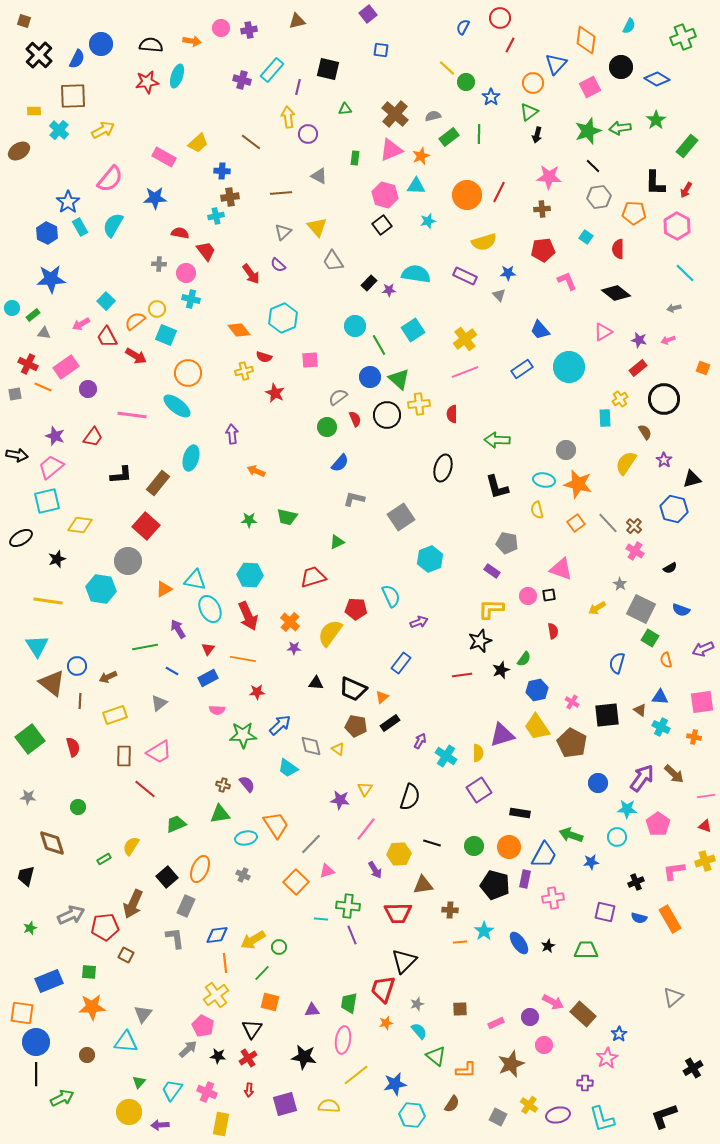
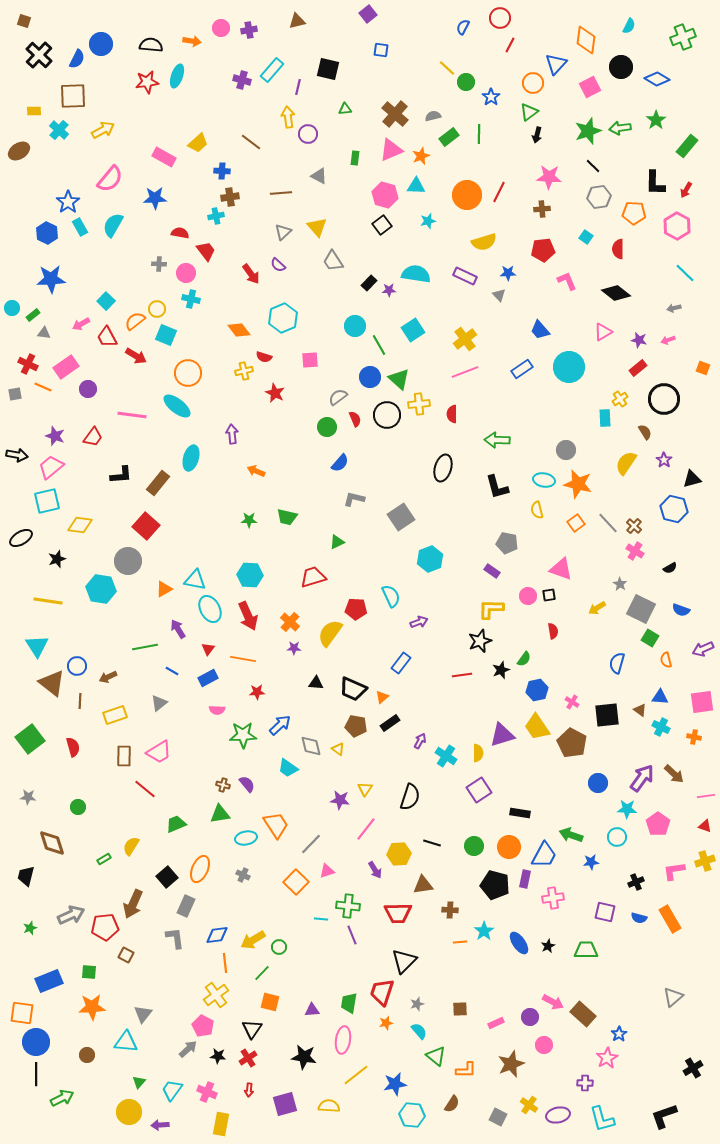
red trapezoid at (383, 989): moved 1 px left, 3 px down
